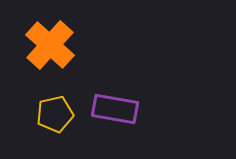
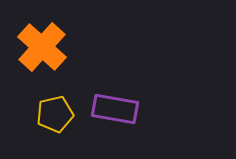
orange cross: moved 8 px left, 2 px down
